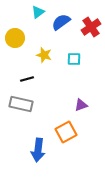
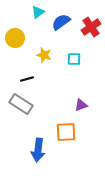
gray rectangle: rotated 20 degrees clockwise
orange square: rotated 25 degrees clockwise
